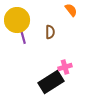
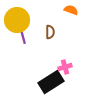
orange semicircle: rotated 32 degrees counterclockwise
